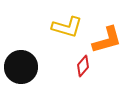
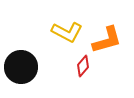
yellow L-shape: moved 5 px down; rotated 12 degrees clockwise
